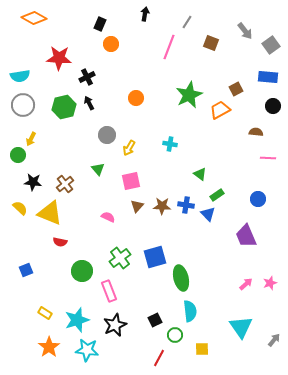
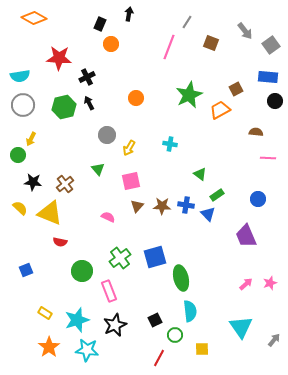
black arrow at (145, 14): moved 16 px left
black circle at (273, 106): moved 2 px right, 5 px up
